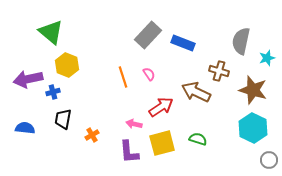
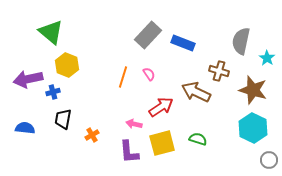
cyan star: rotated 21 degrees counterclockwise
orange line: rotated 35 degrees clockwise
